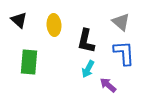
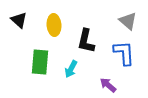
gray triangle: moved 7 px right, 1 px up
green rectangle: moved 11 px right
cyan arrow: moved 17 px left
